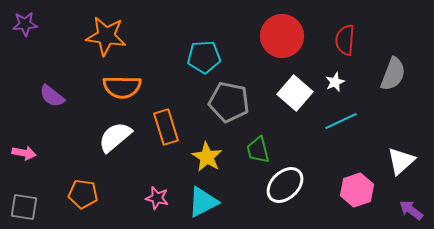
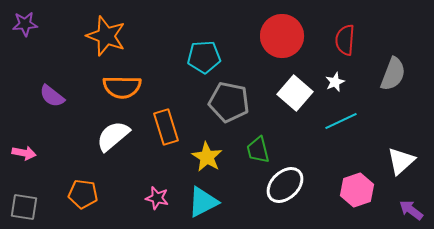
orange star: rotated 12 degrees clockwise
white semicircle: moved 2 px left, 1 px up
